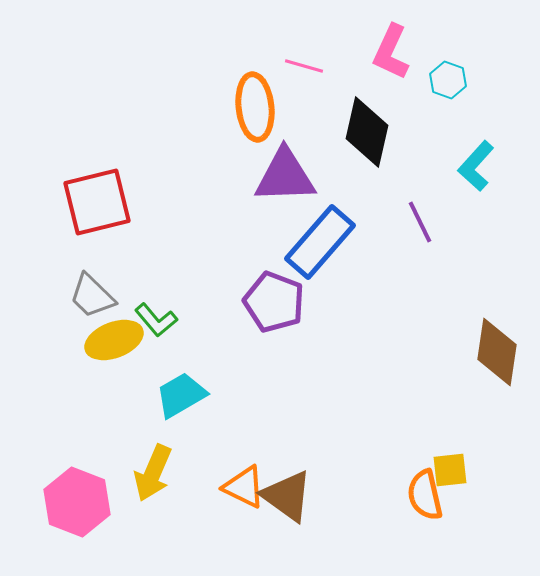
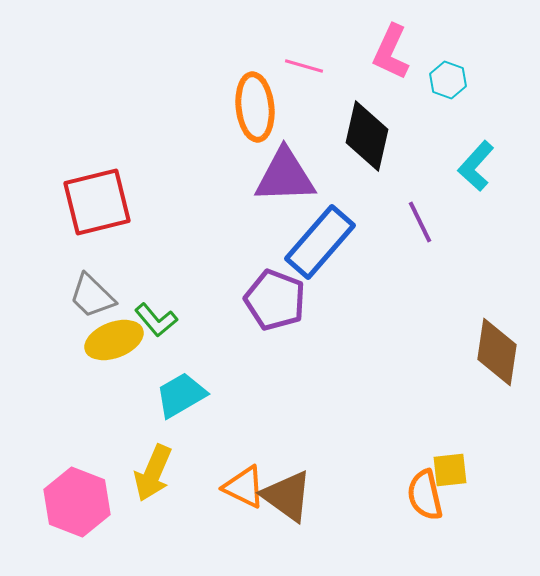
black diamond: moved 4 px down
purple pentagon: moved 1 px right, 2 px up
